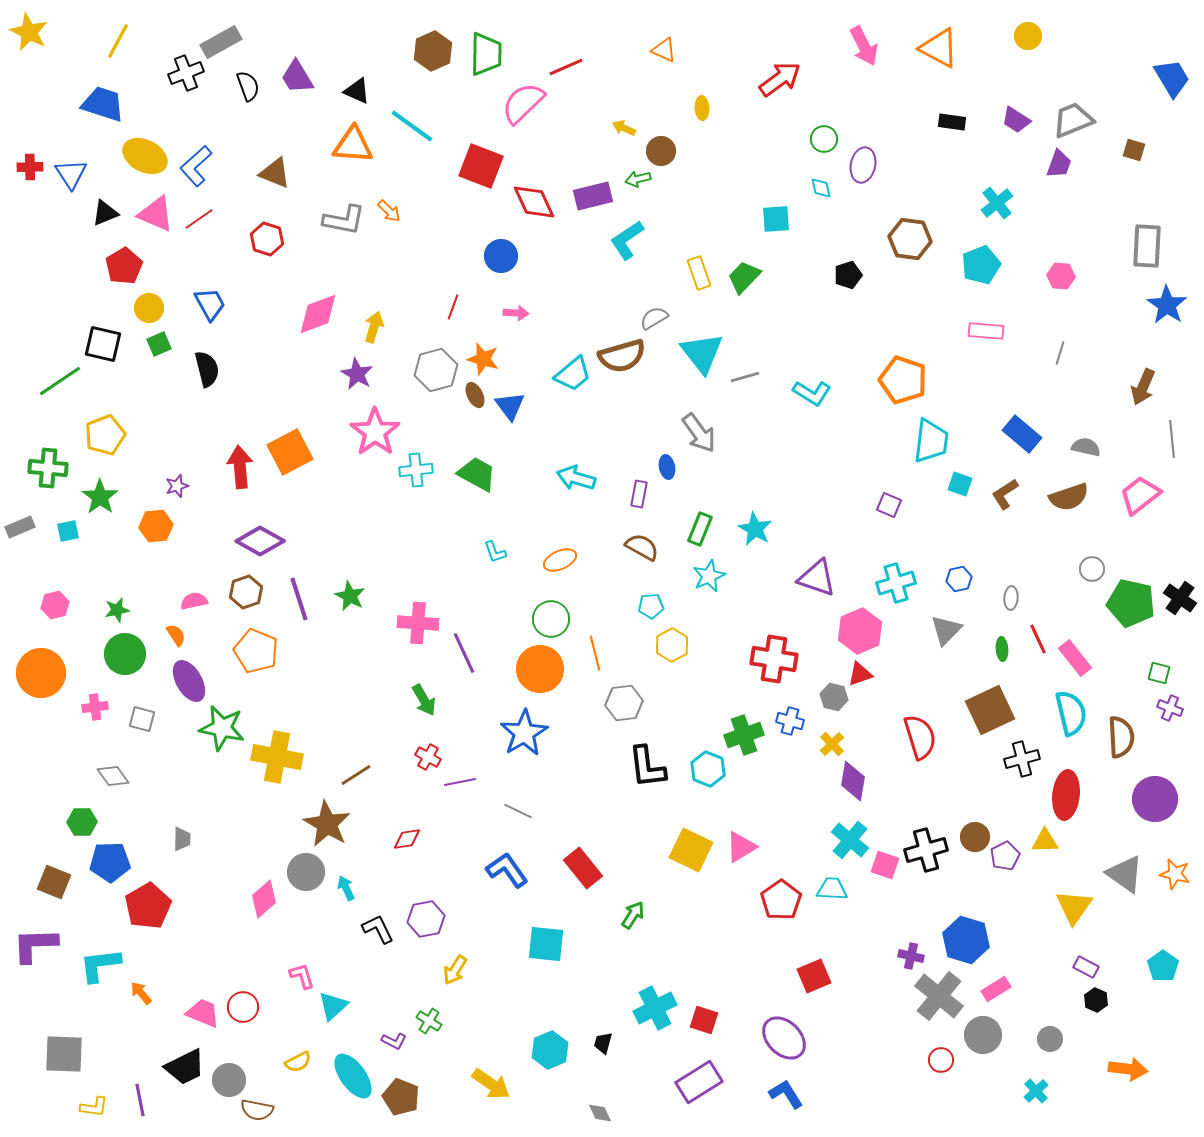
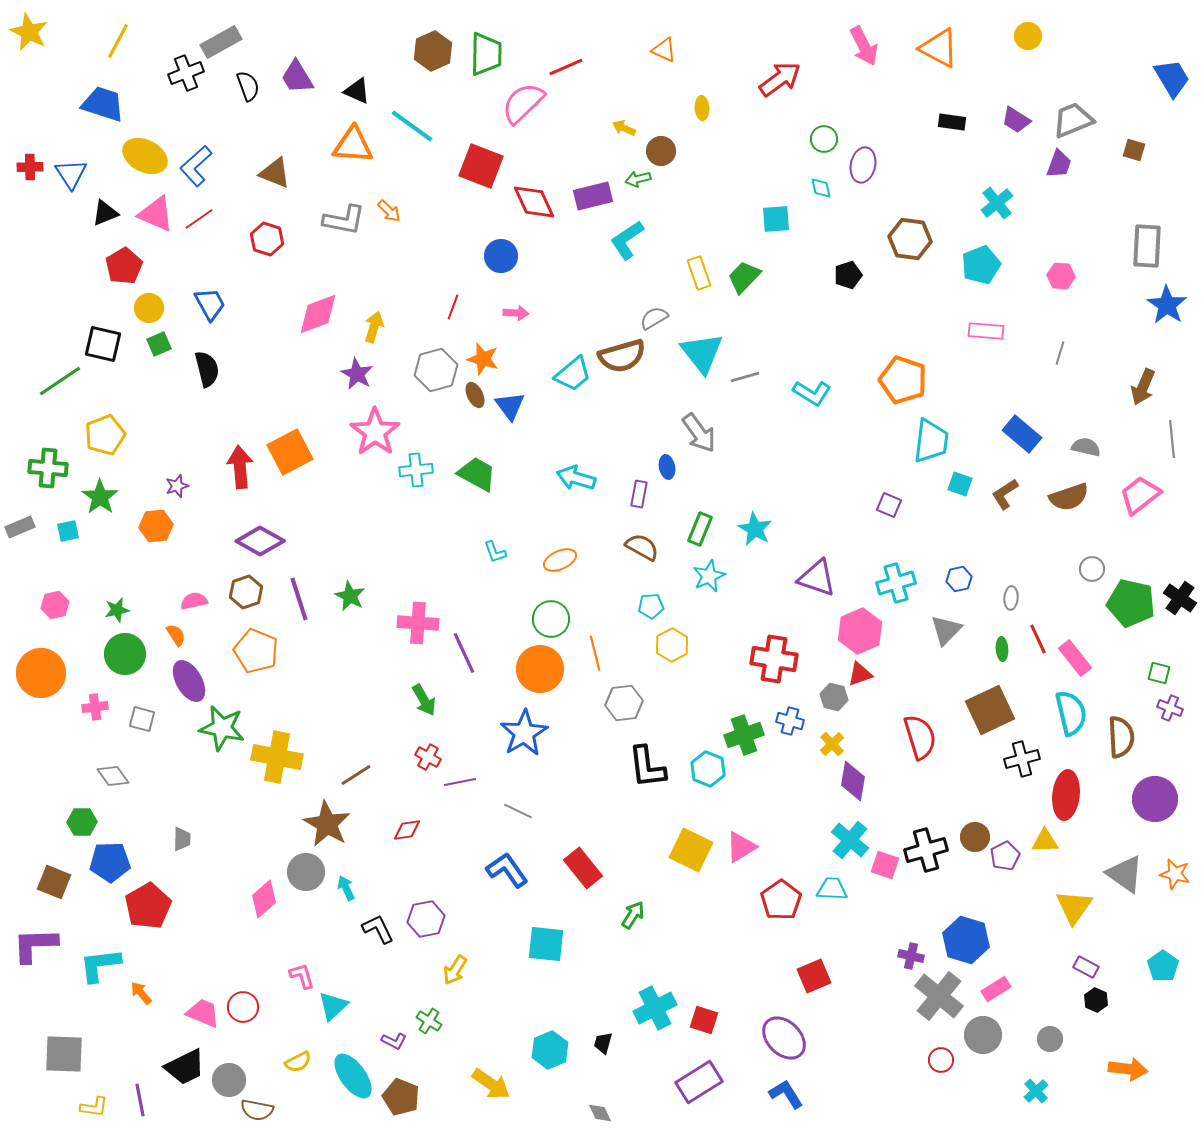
red diamond at (407, 839): moved 9 px up
